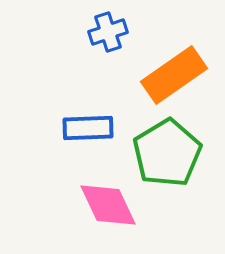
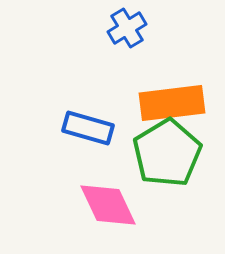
blue cross: moved 19 px right, 4 px up; rotated 12 degrees counterclockwise
orange rectangle: moved 2 px left, 28 px down; rotated 28 degrees clockwise
blue rectangle: rotated 18 degrees clockwise
